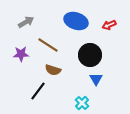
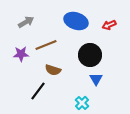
brown line: moved 2 px left; rotated 55 degrees counterclockwise
